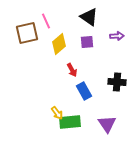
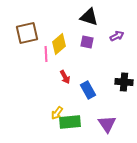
black triangle: rotated 18 degrees counterclockwise
pink line: moved 33 px down; rotated 21 degrees clockwise
purple arrow: rotated 24 degrees counterclockwise
purple square: rotated 16 degrees clockwise
red arrow: moved 7 px left, 7 px down
black cross: moved 7 px right
blue rectangle: moved 4 px right, 1 px up
yellow arrow: rotated 72 degrees clockwise
